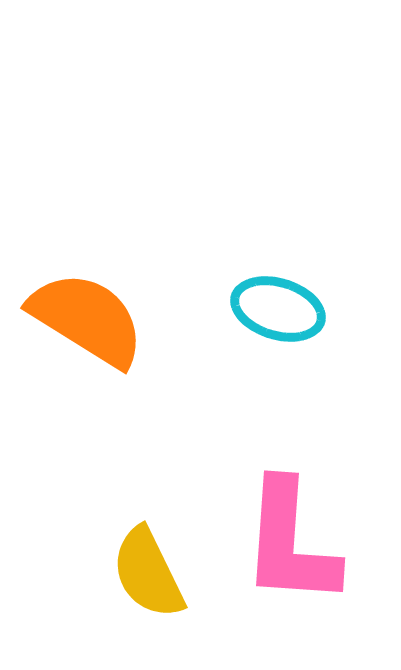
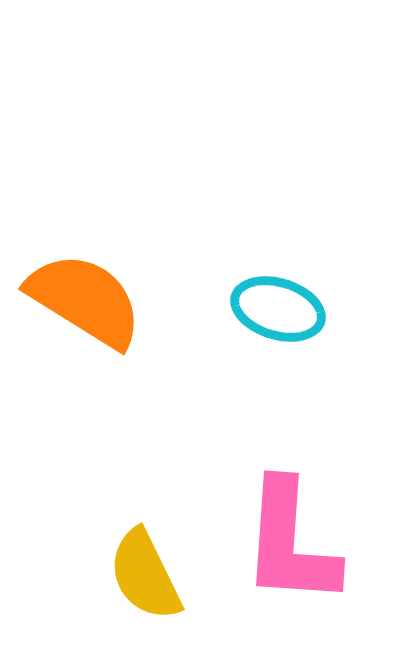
orange semicircle: moved 2 px left, 19 px up
yellow semicircle: moved 3 px left, 2 px down
